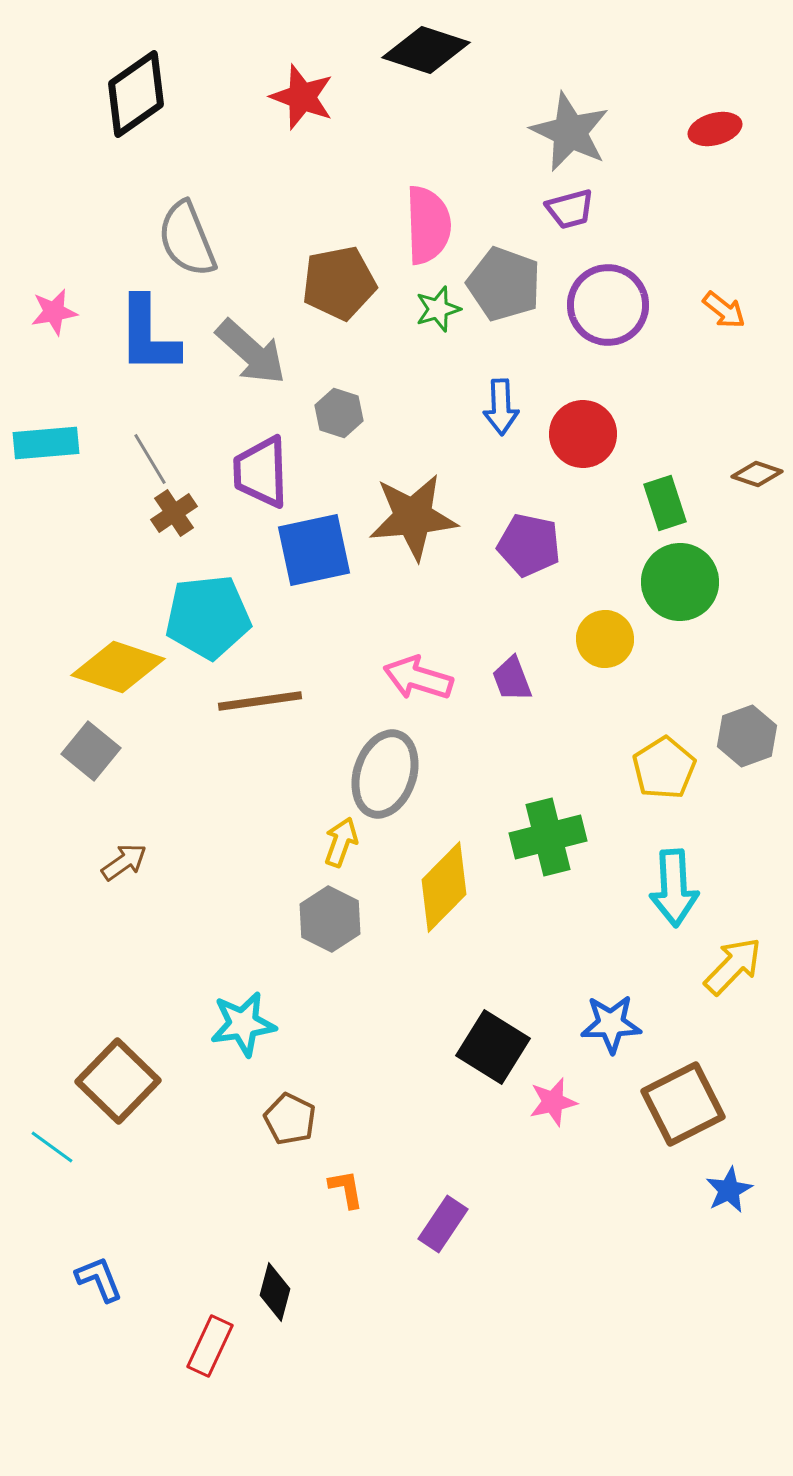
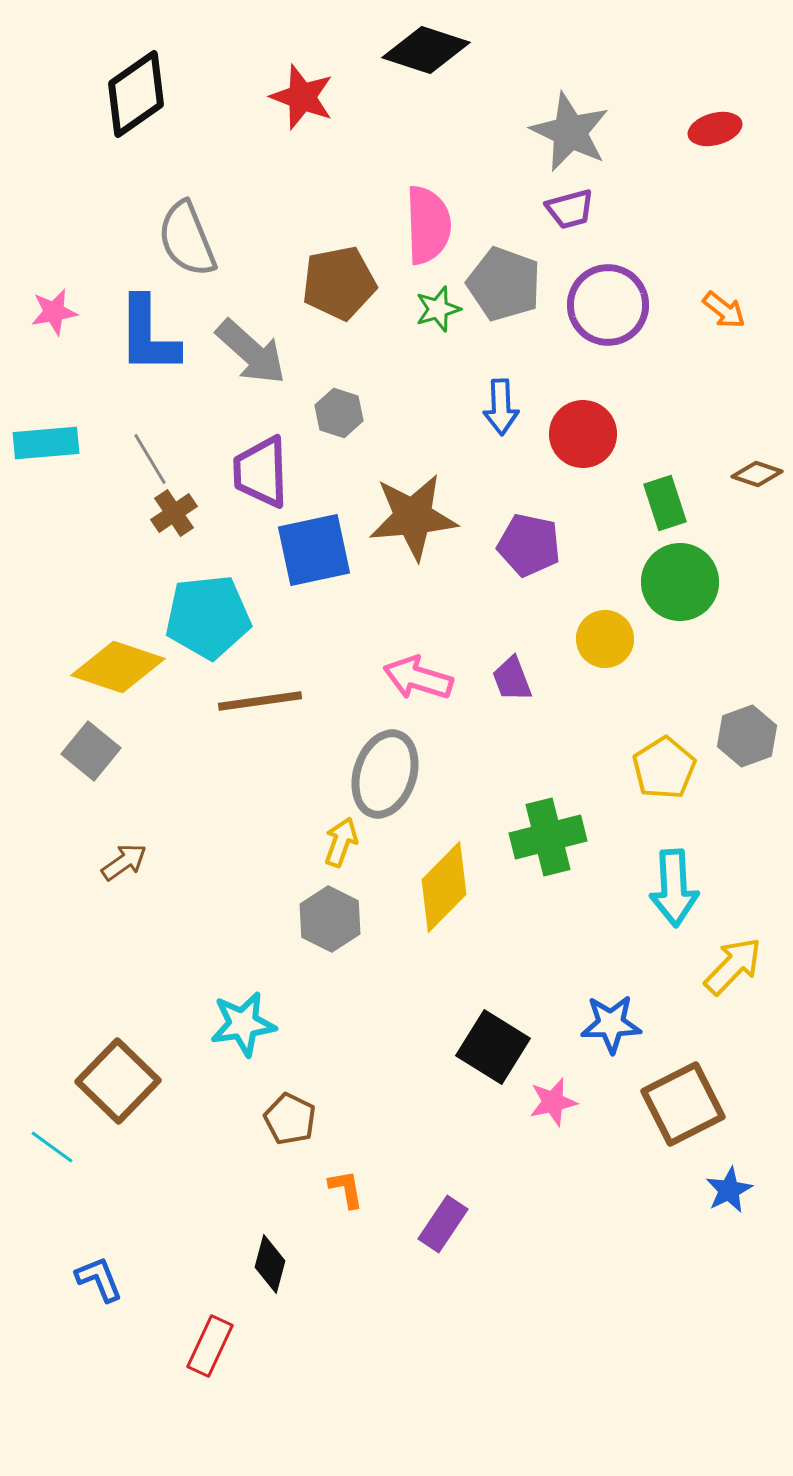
black diamond at (275, 1292): moved 5 px left, 28 px up
